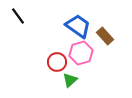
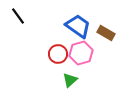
brown rectangle: moved 1 px right, 3 px up; rotated 18 degrees counterclockwise
red circle: moved 1 px right, 8 px up
